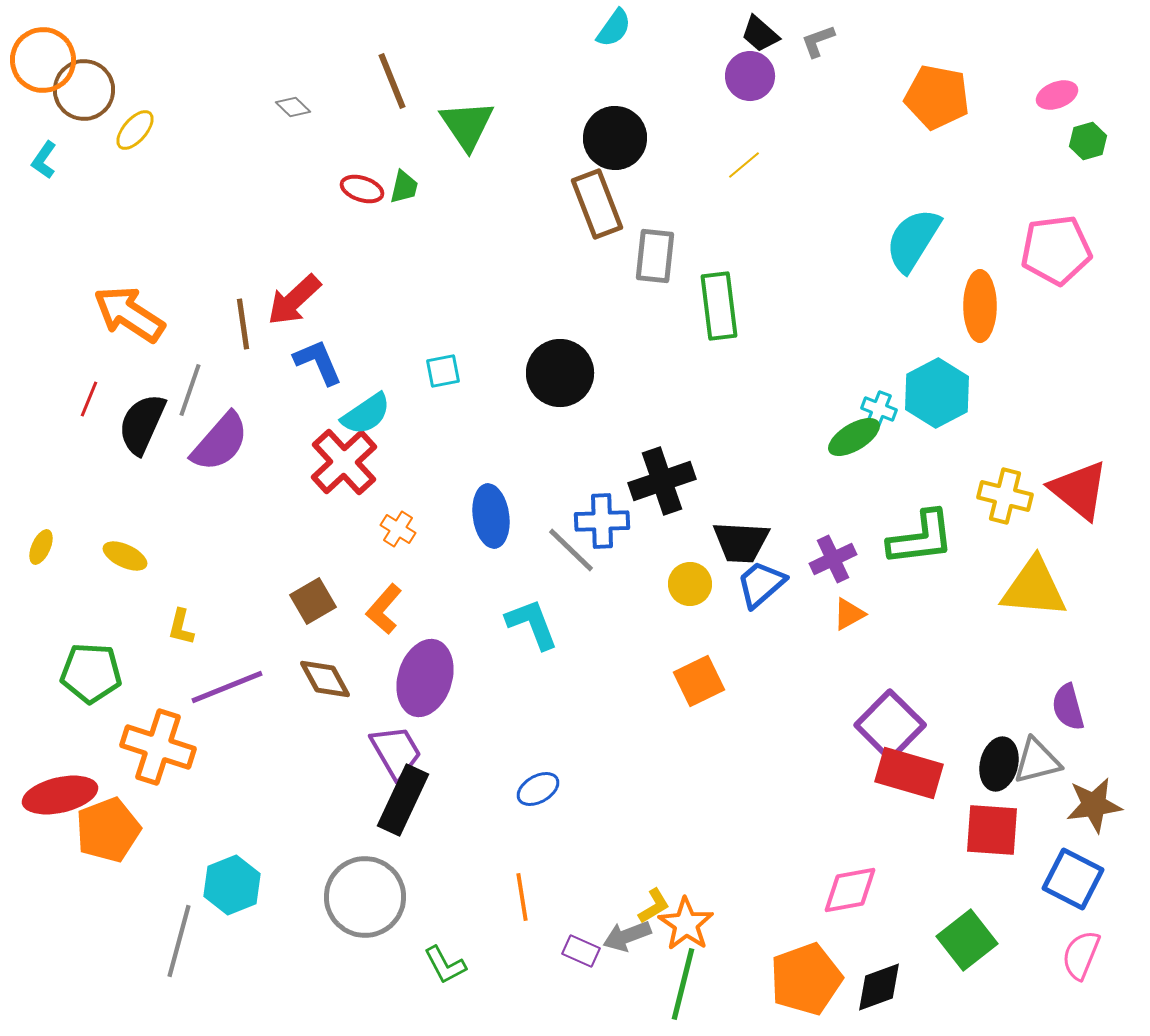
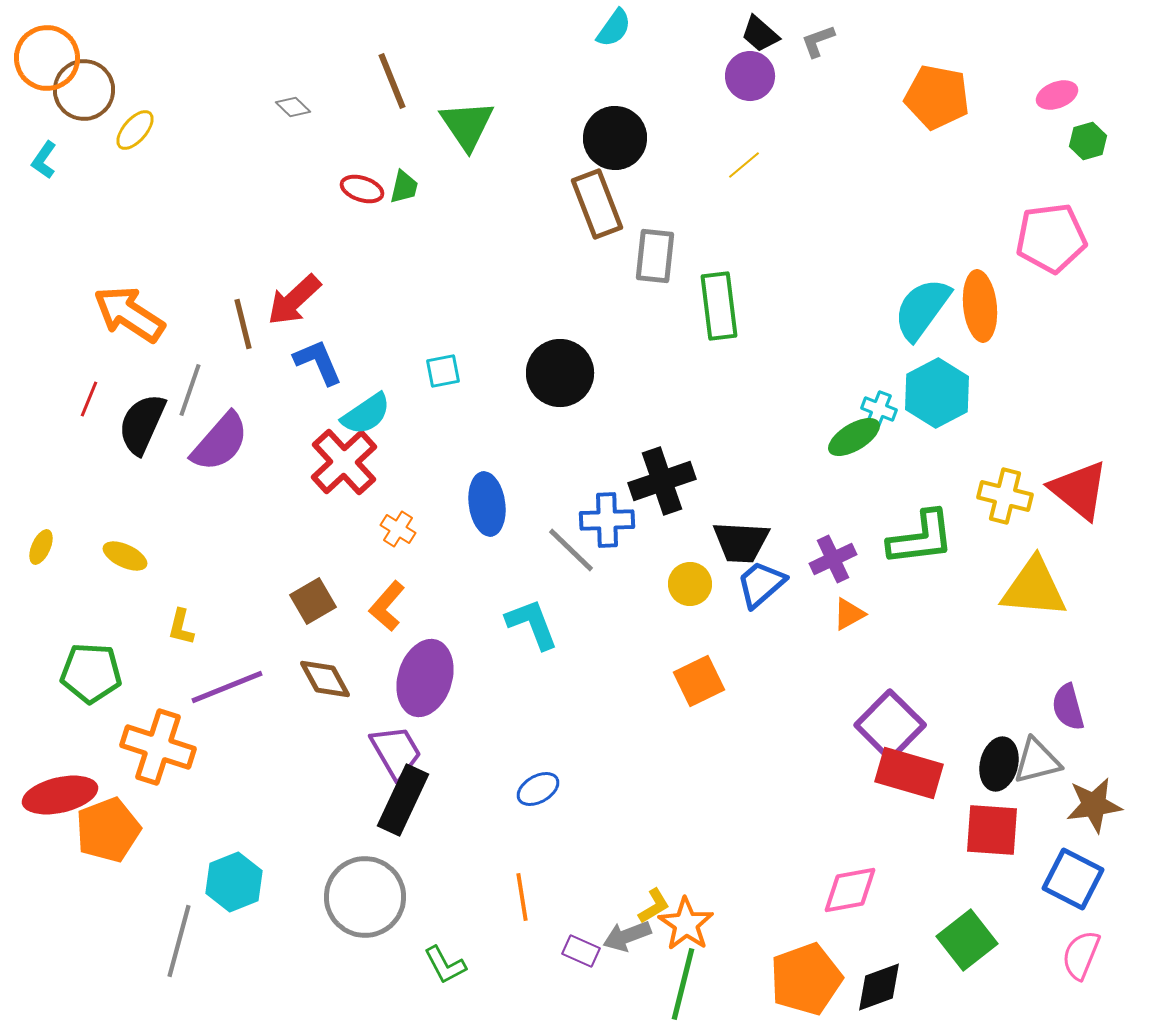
orange circle at (43, 60): moved 4 px right, 2 px up
cyan semicircle at (913, 240): moved 9 px right, 69 px down; rotated 4 degrees clockwise
pink pentagon at (1056, 250): moved 5 px left, 12 px up
orange ellipse at (980, 306): rotated 6 degrees counterclockwise
brown line at (243, 324): rotated 6 degrees counterclockwise
blue ellipse at (491, 516): moved 4 px left, 12 px up
blue cross at (602, 521): moved 5 px right, 1 px up
orange L-shape at (384, 609): moved 3 px right, 3 px up
cyan hexagon at (232, 885): moved 2 px right, 3 px up
